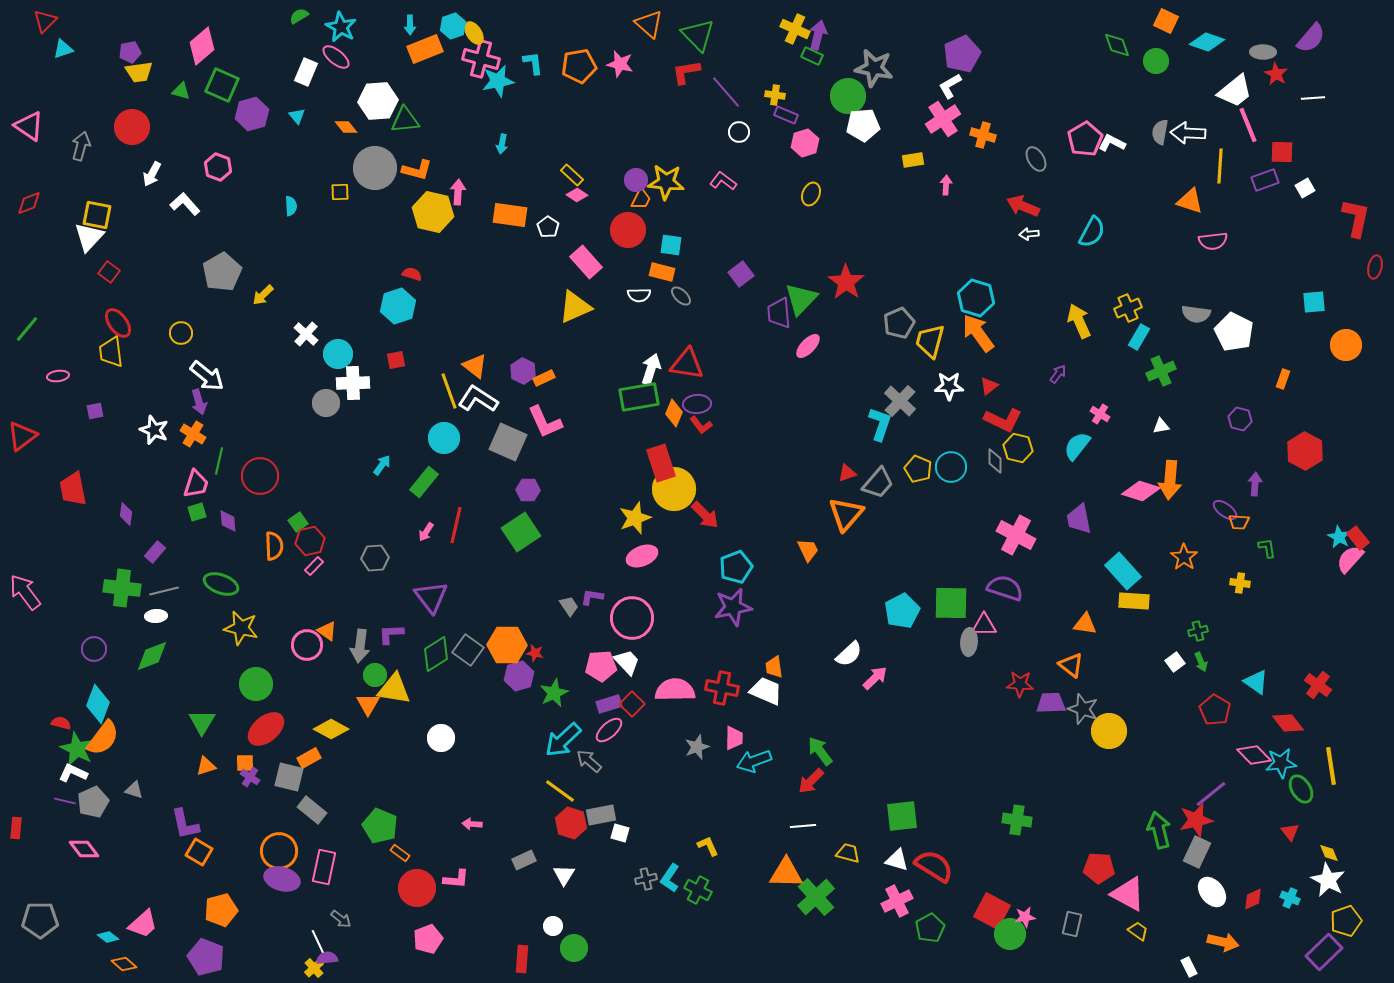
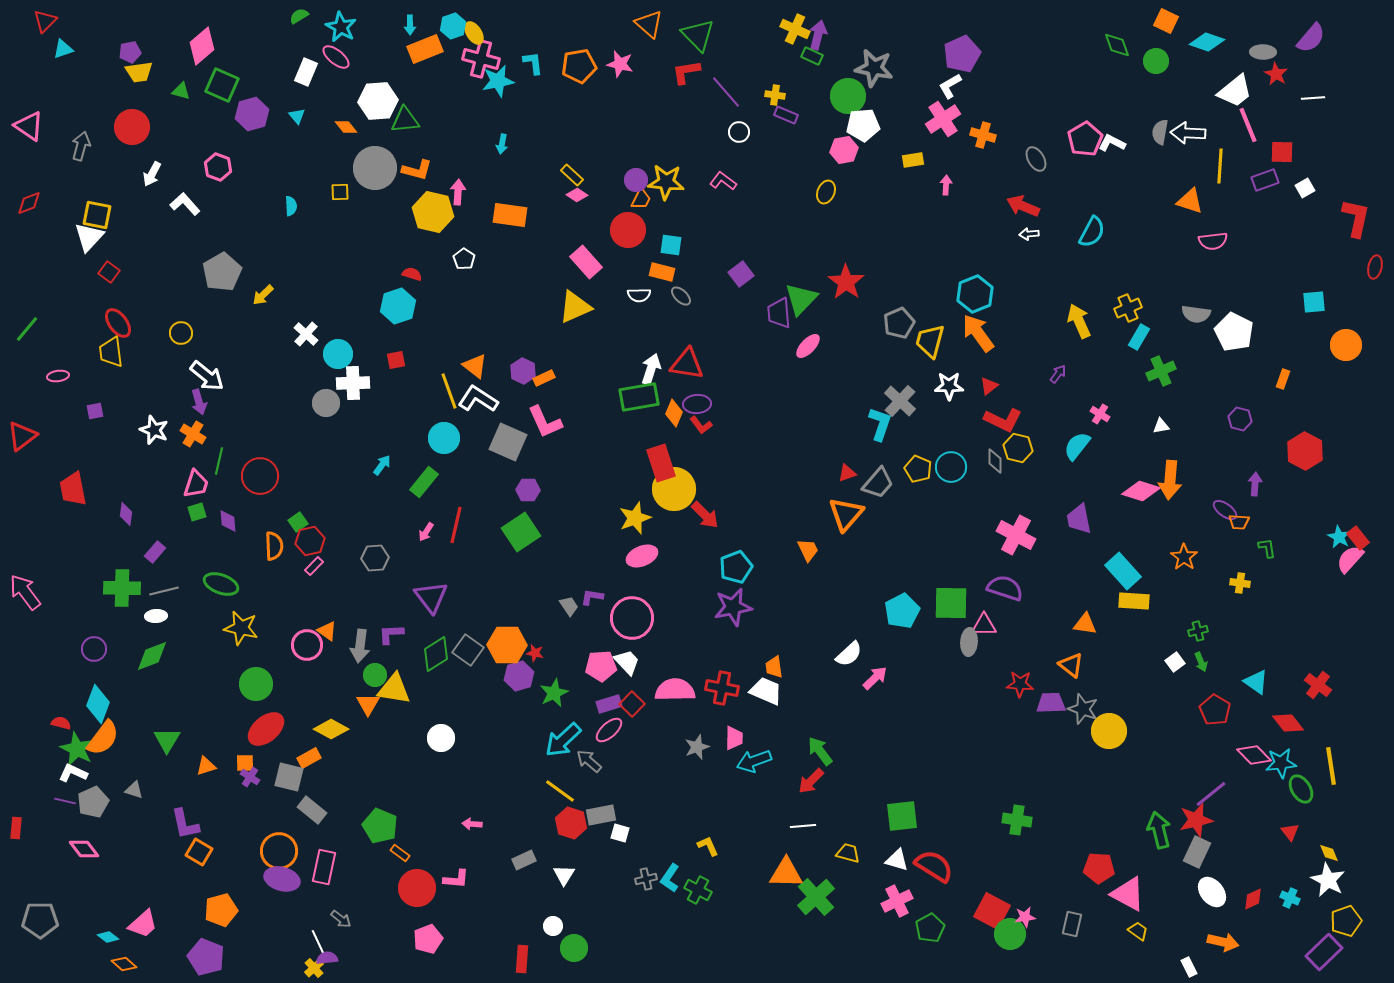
pink hexagon at (805, 143): moved 39 px right, 7 px down; rotated 8 degrees clockwise
yellow ellipse at (811, 194): moved 15 px right, 2 px up
white pentagon at (548, 227): moved 84 px left, 32 px down
cyan hexagon at (976, 298): moved 1 px left, 4 px up; rotated 21 degrees clockwise
green cross at (122, 588): rotated 6 degrees counterclockwise
green triangle at (202, 722): moved 35 px left, 18 px down
